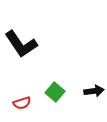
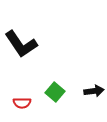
red semicircle: rotated 18 degrees clockwise
